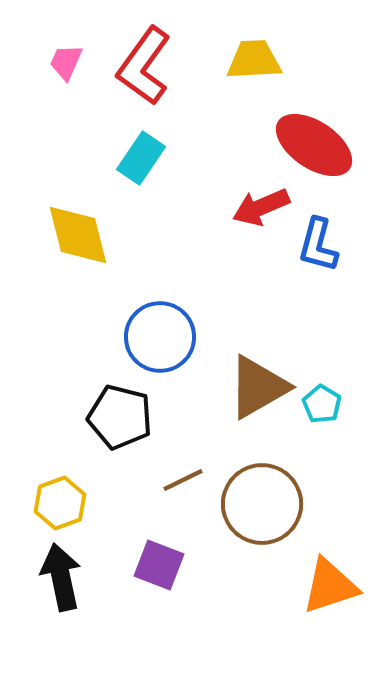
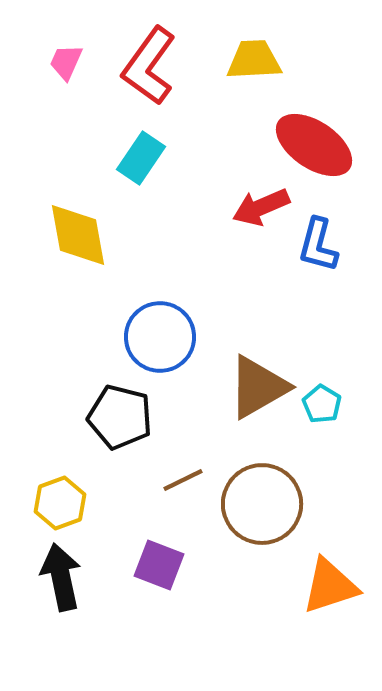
red L-shape: moved 5 px right
yellow diamond: rotated 4 degrees clockwise
